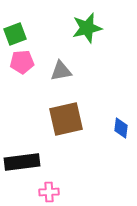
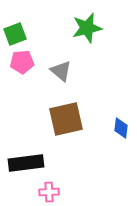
gray triangle: rotated 50 degrees clockwise
black rectangle: moved 4 px right, 1 px down
